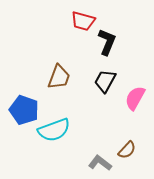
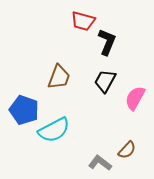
cyan semicircle: rotated 8 degrees counterclockwise
